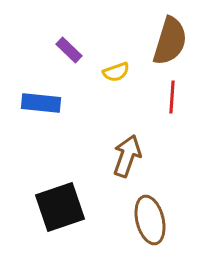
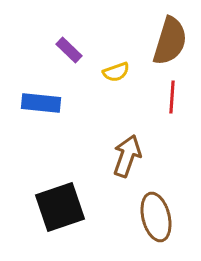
brown ellipse: moved 6 px right, 3 px up
